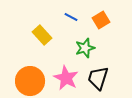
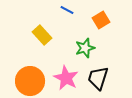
blue line: moved 4 px left, 7 px up
